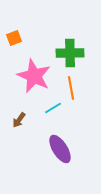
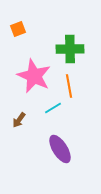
orange square: moved 4 px right, 9 px up
green cross: moved 4 px up
orange line: moved 2 px left, 2 px up
